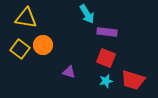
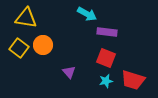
cyan arrow: rotated 30 degrees counterclockwise
yellow square: moved 1 px left, 1 px up
purple triangle: rotated 32 degrees clockwise
